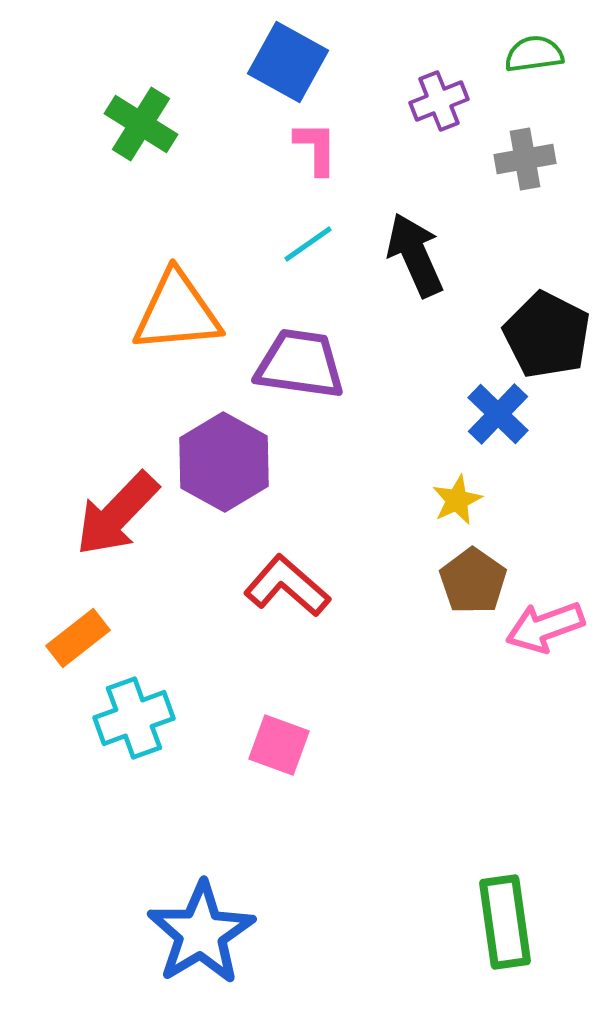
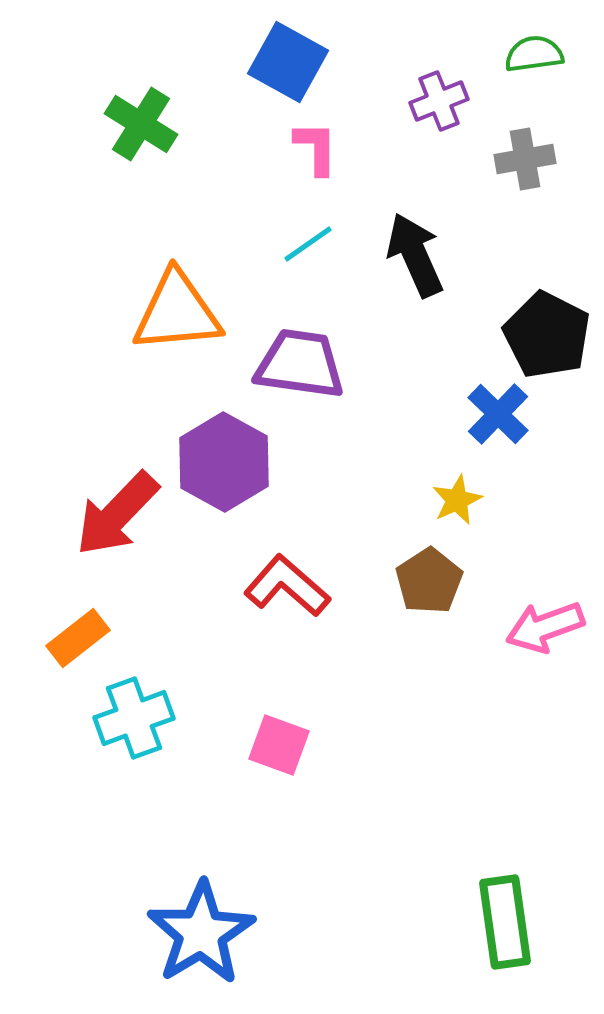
brown pentagon: moved 44 px left; rotated 4 degrees clockwise
